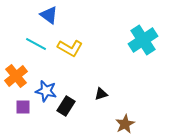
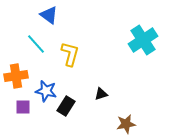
cyan line: rotated 20 degrees clockwise
yellow L-shape: moved 6 px down; rotated 105 degrees counterclockwise
orange cross: rotated 30 degrees clockwise
brown star: moved 1 px right; rotated 18 degrees clockwise
